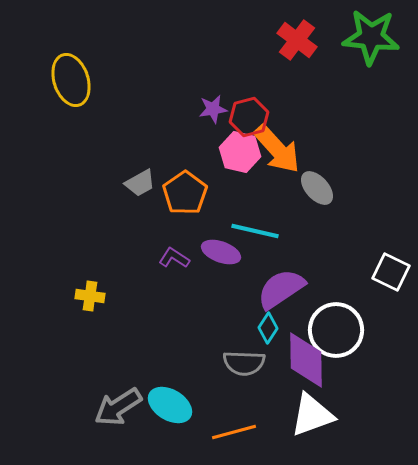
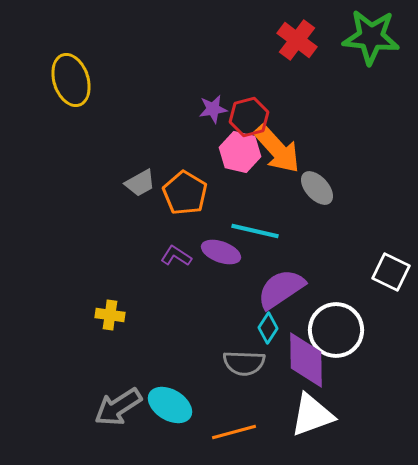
orange pentagon: rotated 6 degrees counterclockwise
purple L-shape: moved 2 px right, 2 px up
yellow cross: moved 20 px right, 19 px down
